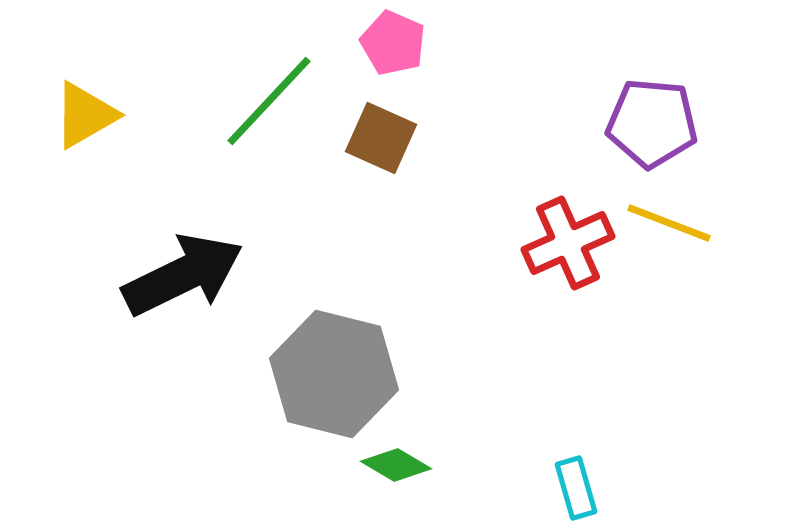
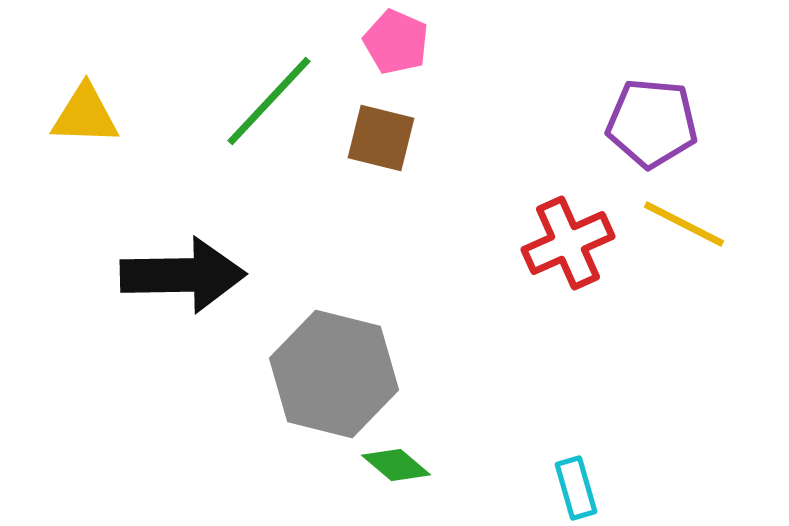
pink pentagon: moved 3 px right, 1 px up
yellow triangle: rotated 32 degrees clockwise
brown square: rotated 10 degrees counterclockwise
yellow line: moved 15 px right, 1 px down; rotated 6 degrees clockwise
black arrow: rotated 25 degrees clockwise
green diamond: rotated 10 degrees clockwise
